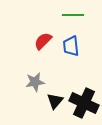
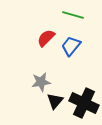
green line: rotated 15 degrees clockwise
red semicircle: moved 3 px right, 3 px up
blue trapezoid: rotated 45 degrees clockwise
gray star: moved 6 px right
